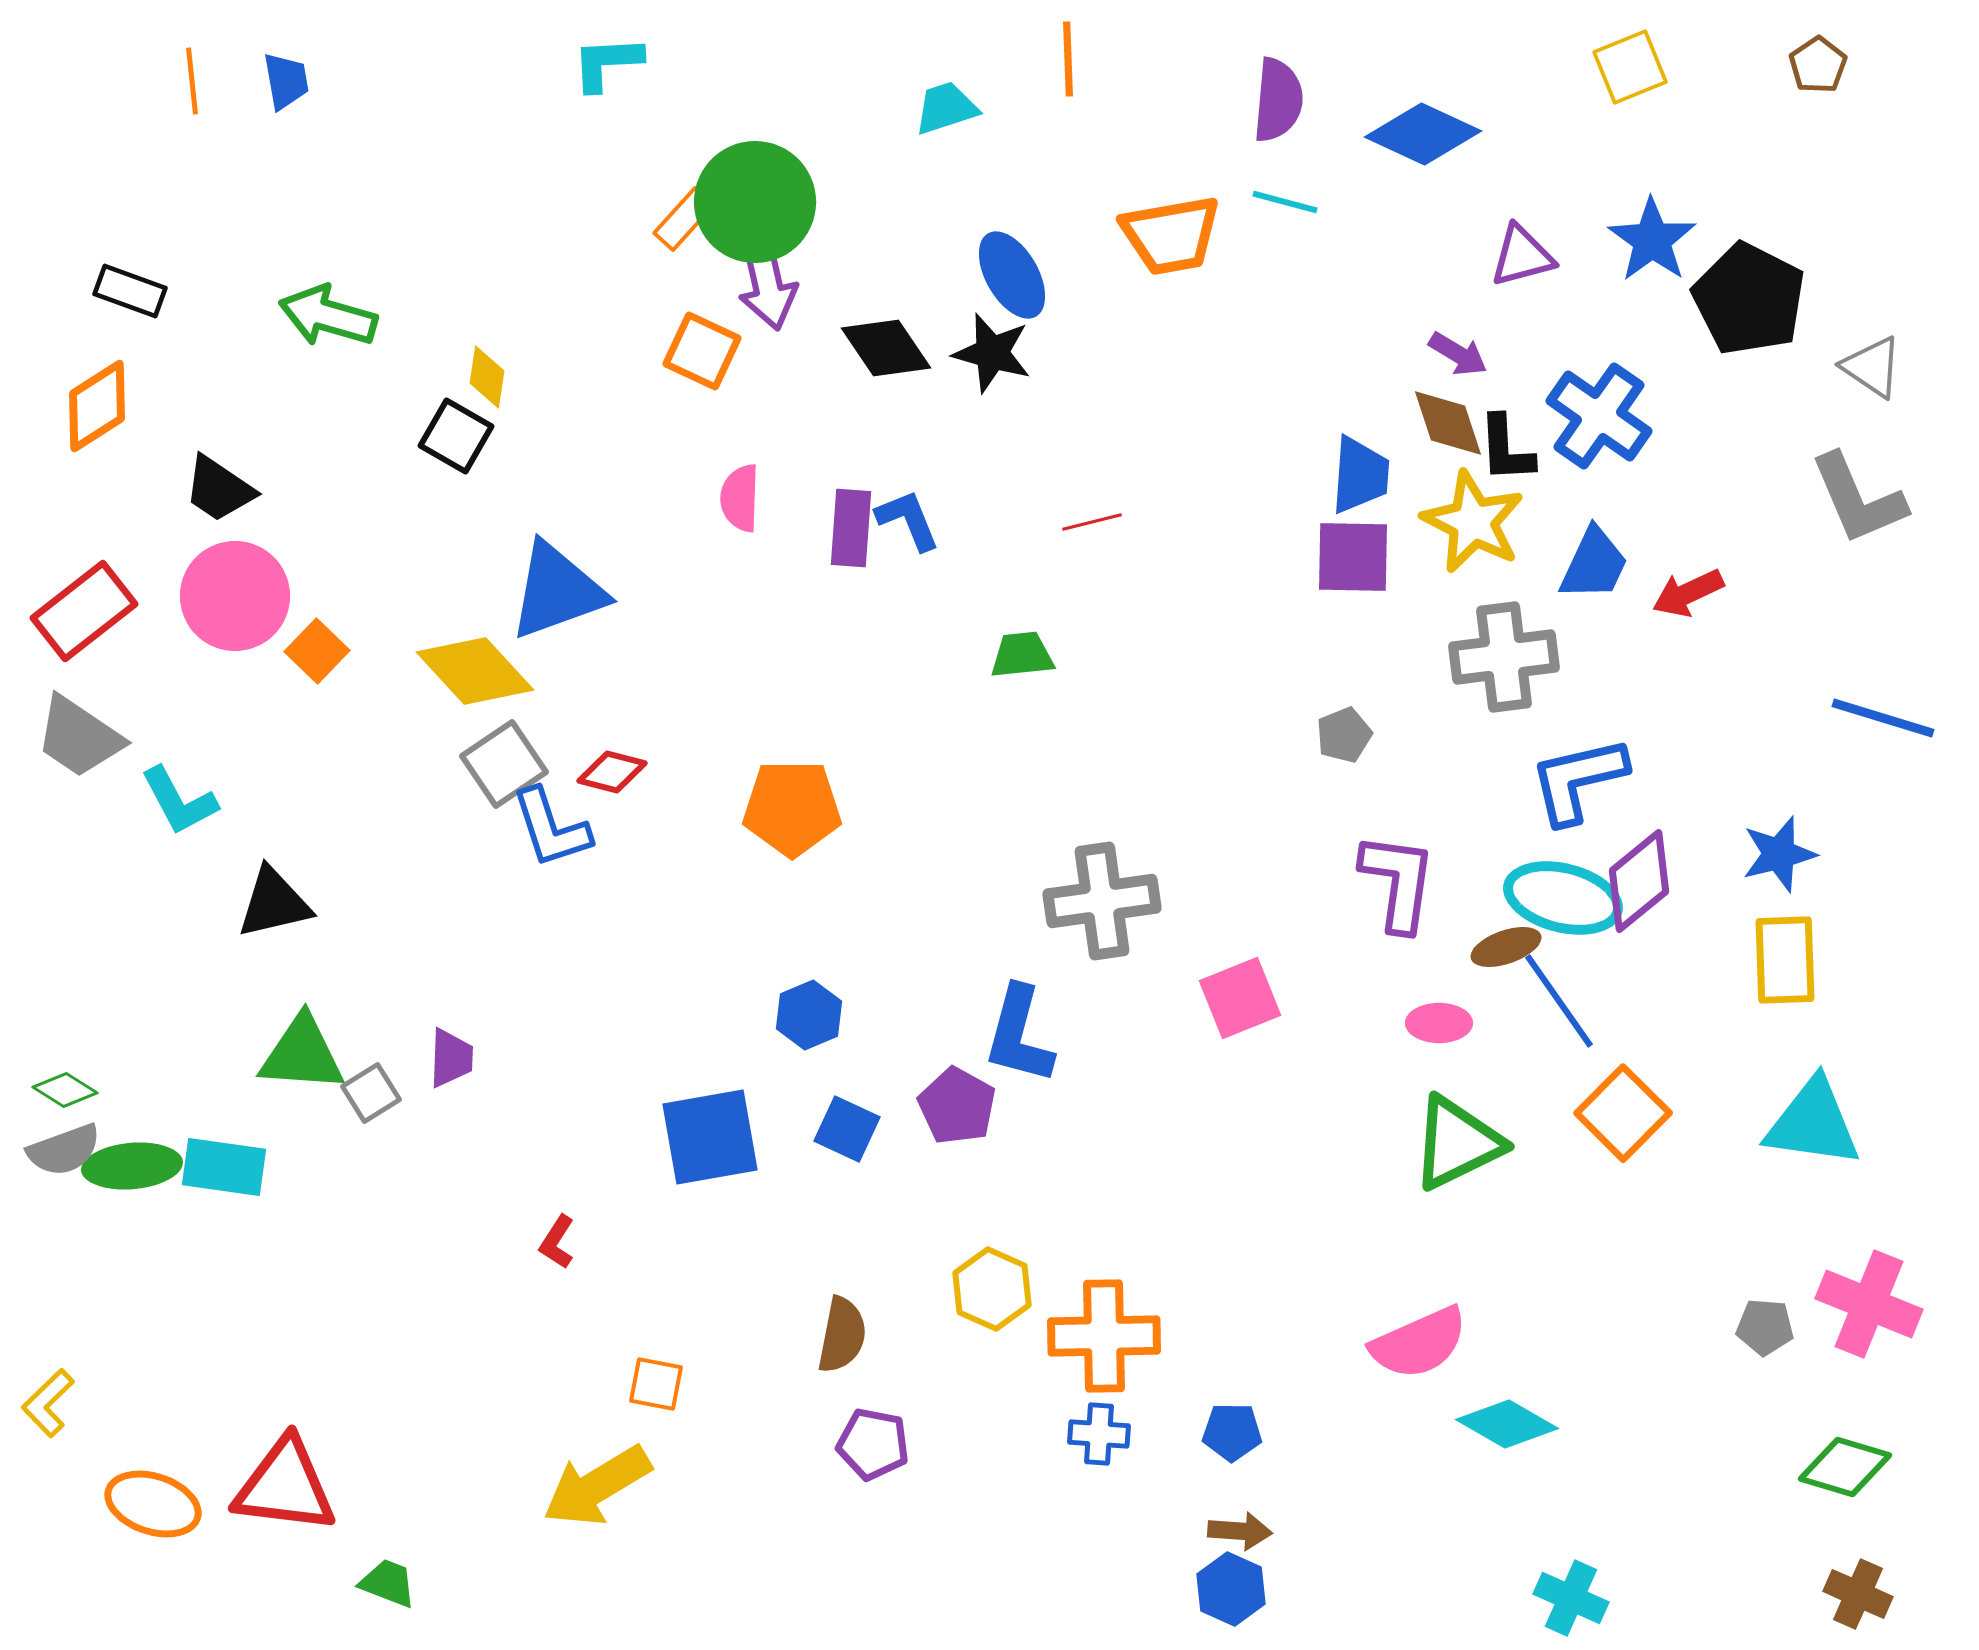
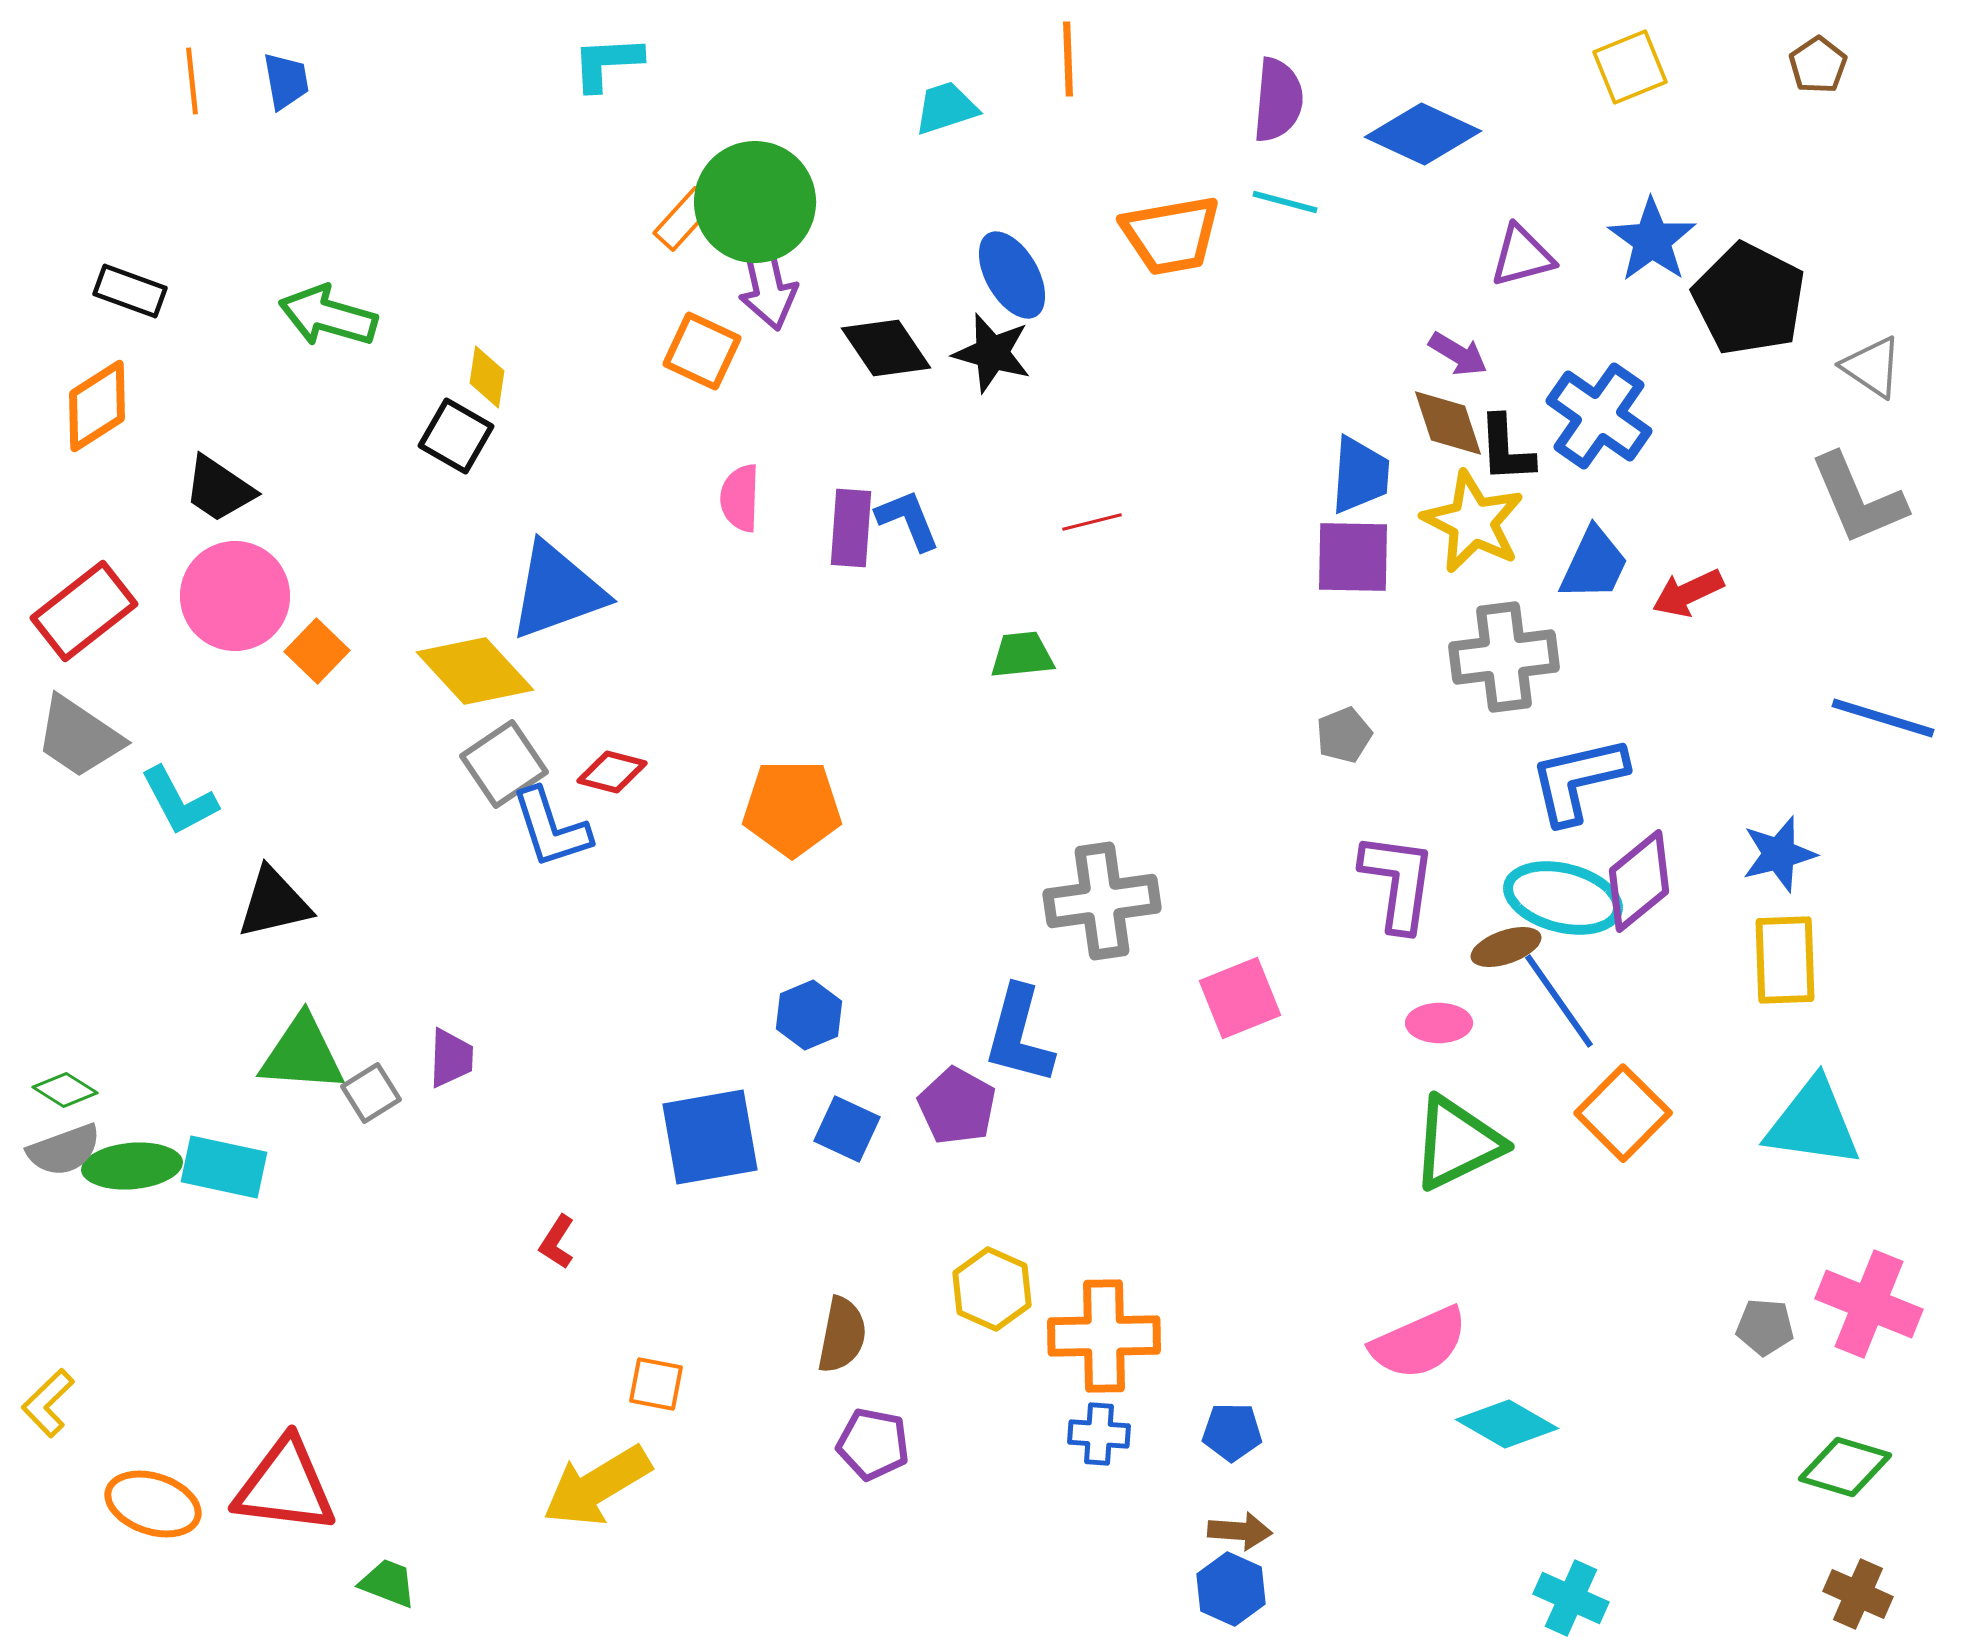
cyan rectangle at (224, 1167): rotated 4 degrees clockwise
